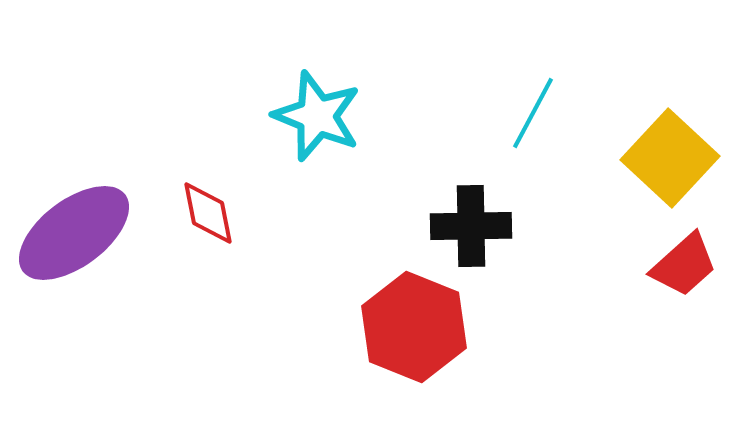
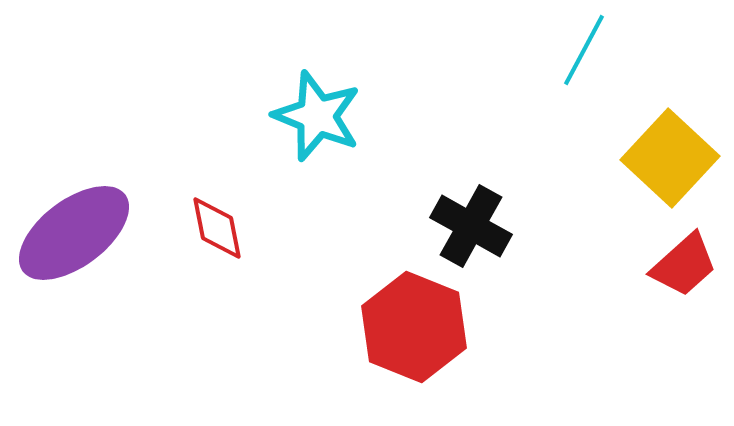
cyan line: moved 51 px right, 63 px up
red diamond: moved 9 px right, 15 px down
black cross: rotated 30 degrees clockwise
